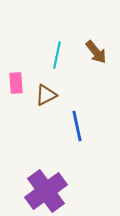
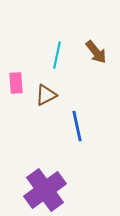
purple cross: moved 1 px left, 1 px up
